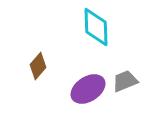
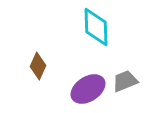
brown diamond: rotated 16 degrees counterclockwise
